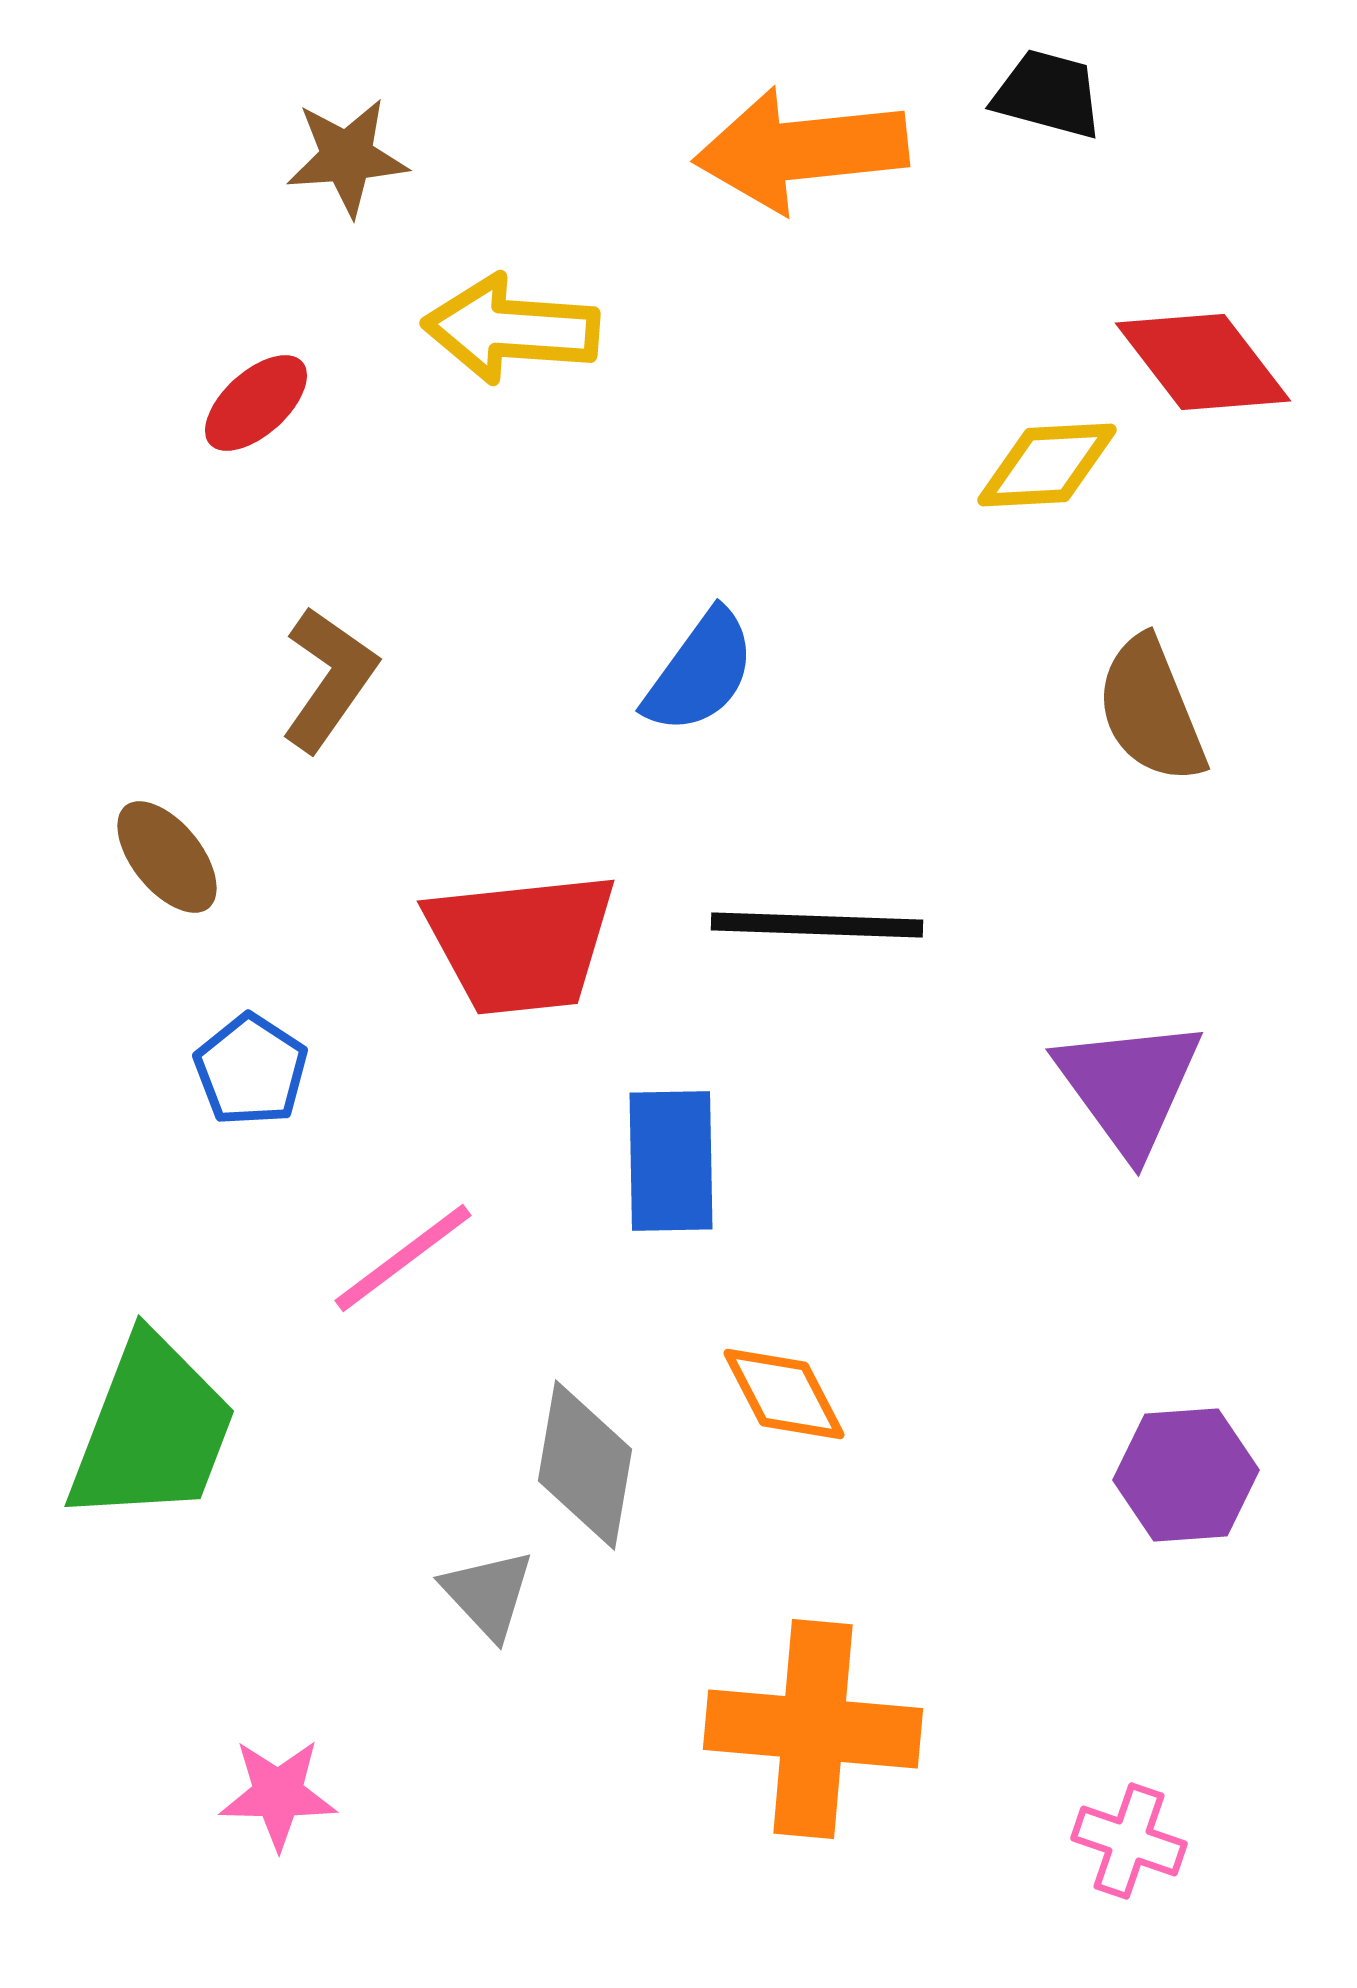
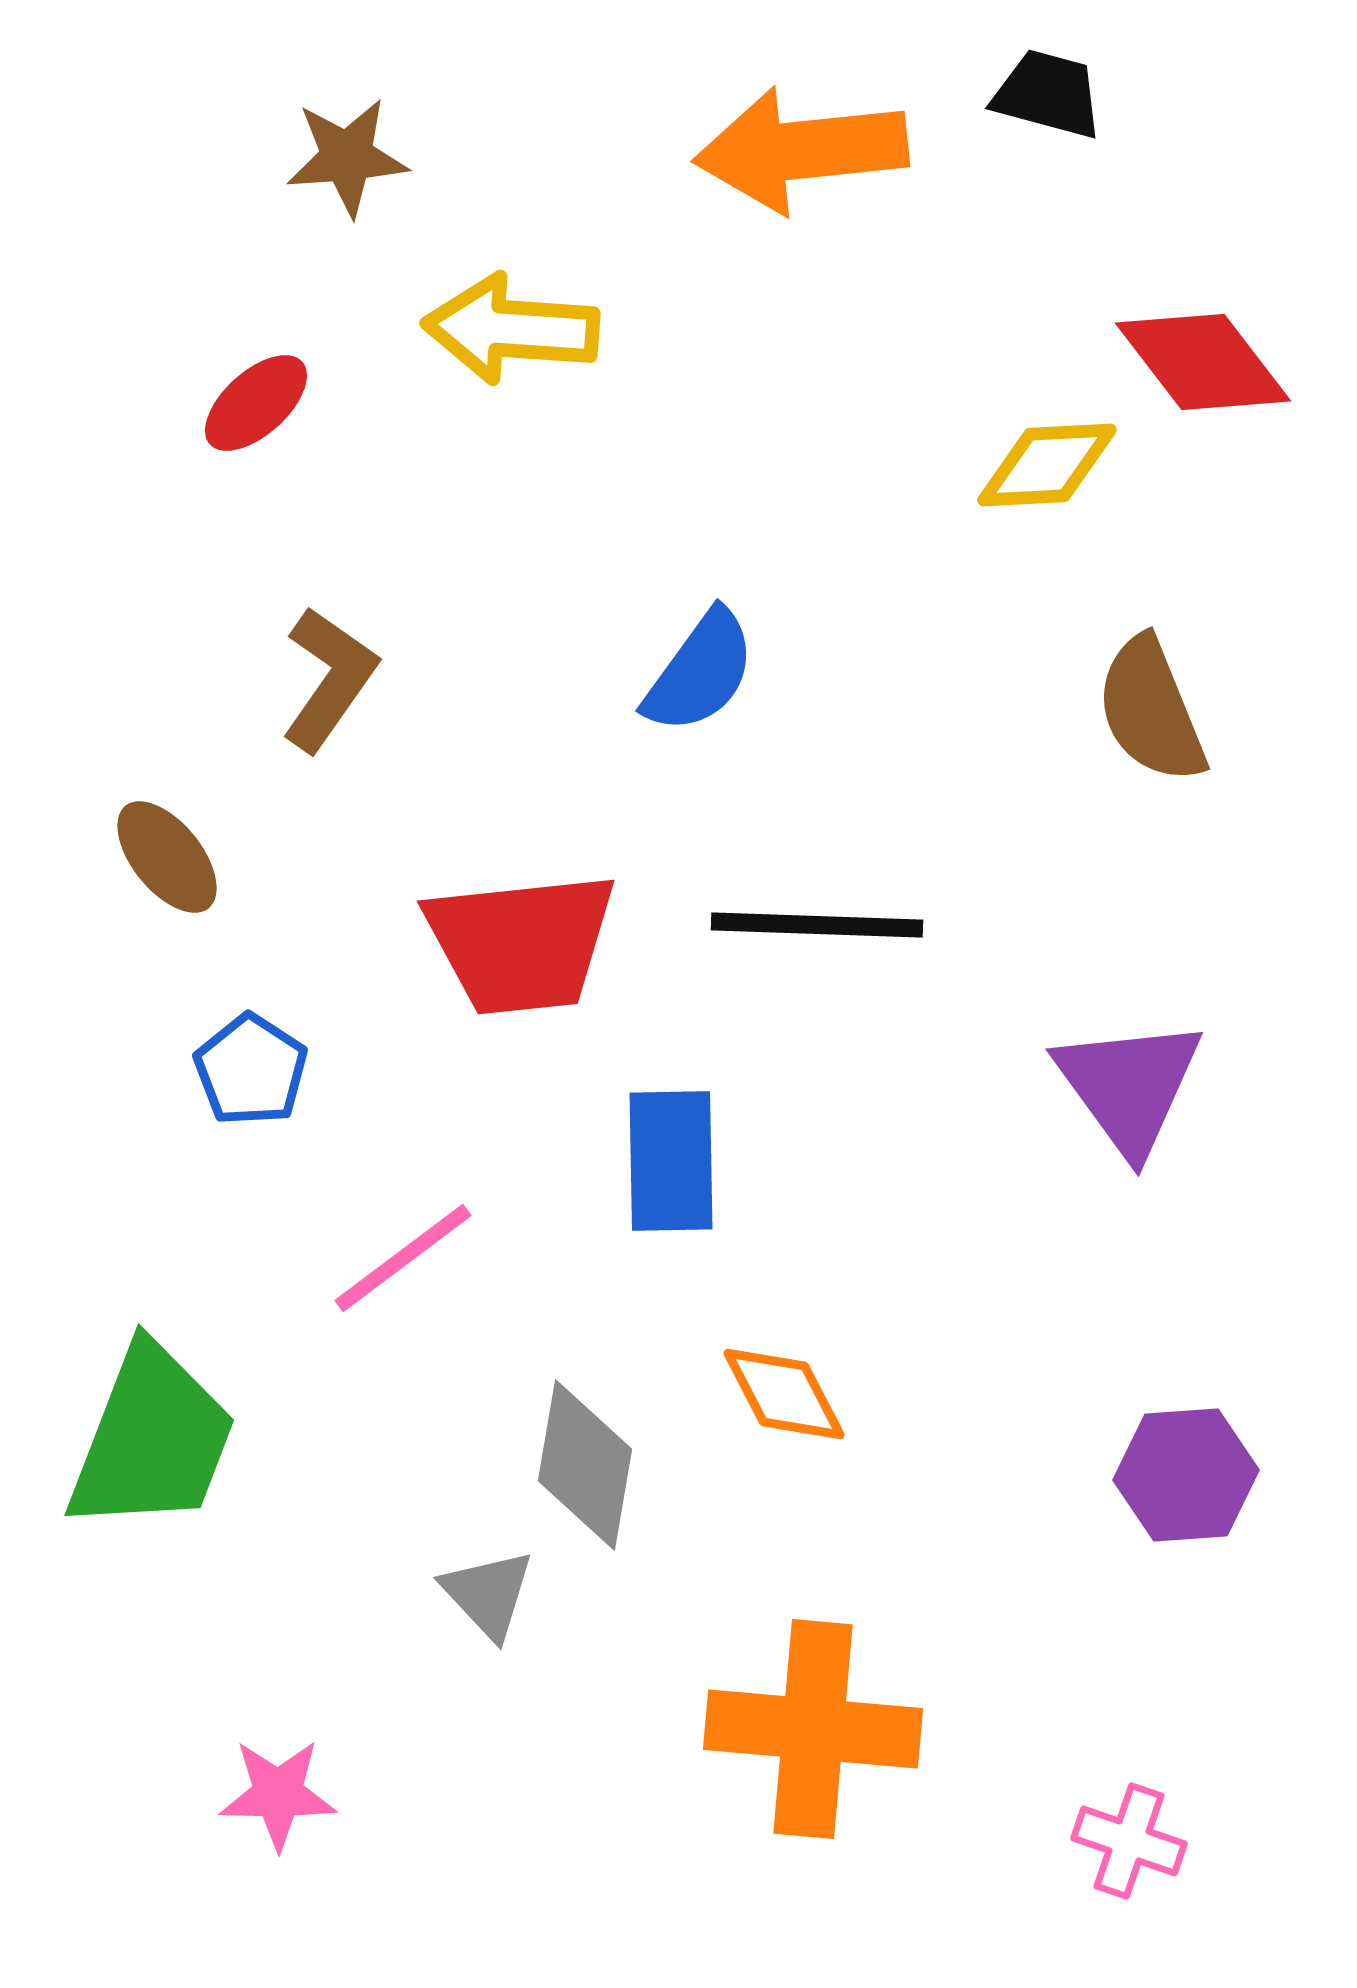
green trapezoid: moved 9 px down
